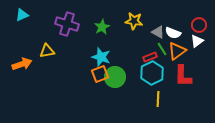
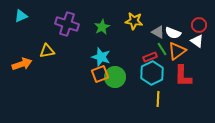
cyan triangle: moved 1 px left, 1 px down
white triangle: rotated 48 degrees counterclockwise
